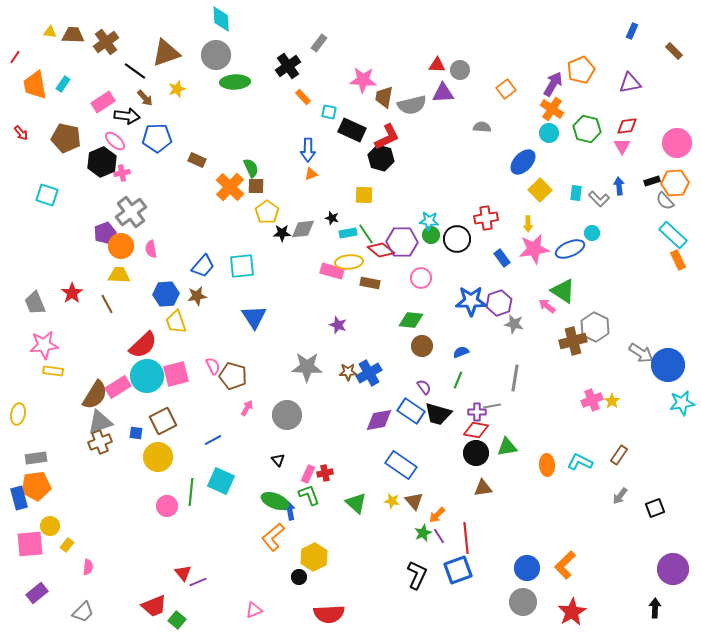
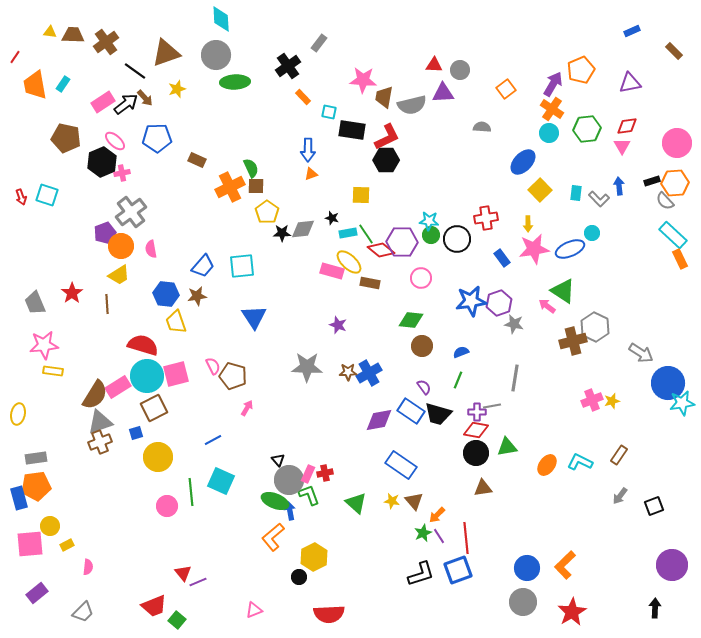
blue rectangle at (632, 31): rotated 42 degrees clockwise
red triangle at (437, 65): moved 3 px left
black arrow at (127, 116): moved 1 px left, 12 px up; rotated 45 degrees counterclockwise
green hexagon at (587, 129): rotated 20 degrees counterclockwise
black rectangle at (352, 130): rotated 16 degrees counterclockwise
red arrow at (21, 133): moved 64 px down; rotated 21 degrees clockwise
black hexagon at (381, 158): moved 5 px right, 2 px down; rotated 15 degrees counterclockwise
orange cross at (230, 187): rotated 20 degrees clockwise
yellow square at (364, 195): moved 3 px left
orange rectangle at (678, 260): moved 2 px right, 1 px up
yellow ellipse at (349, 262): rotated 48 degrees clockwise
yellow trapezoid at (119, 275): rotated 145 degrees clockwise
blue hexagon at (166, 294): rotated 10 degrees clockwise
blue star at (471, 301): rotated 8 degrees counterclockwise
brown line at (107, 304): rotated 24 degrees clockwise
red semicircle at (143, 345): rotated 120 degrees counterclockwise
blue circle at (668, 365): moved 18 px down
yellow star at (612, 401): rotated 21 degrees clockwise
gray circle at (287, 415): moved 2 px right, 65 px down
brown square at (163, 421): moved 9 px left, 13 px up
blue square at (136, 433): rotated 24 degrees counterclockwise
orange ellipse at (547, 465): rotated 40 degrees clockwise
green line at (191, 492): rotated 12 degrees counterclockwise
black square at (655, 508): moved 1 px left, 2 px up
yellow rectangle at (67, 545): rotated 24 degrees clockwise
purple circle at (673, 569): moved 1 px left, 4 px up
black L-shape at (417, 575): moved 4 px right, 1 px up; rotated 48 degrees clockwise
